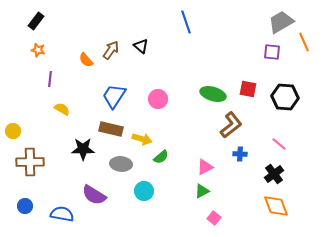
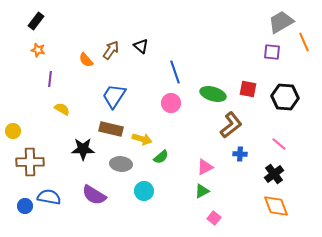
blue line: moved 11 px left, 50 px down
pink circle: moved 13 px right, 4 px down
blue semicircle: moved 13 px left, 17 px up
